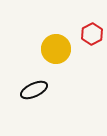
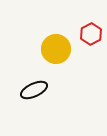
red hexagon: moved 1 px left
